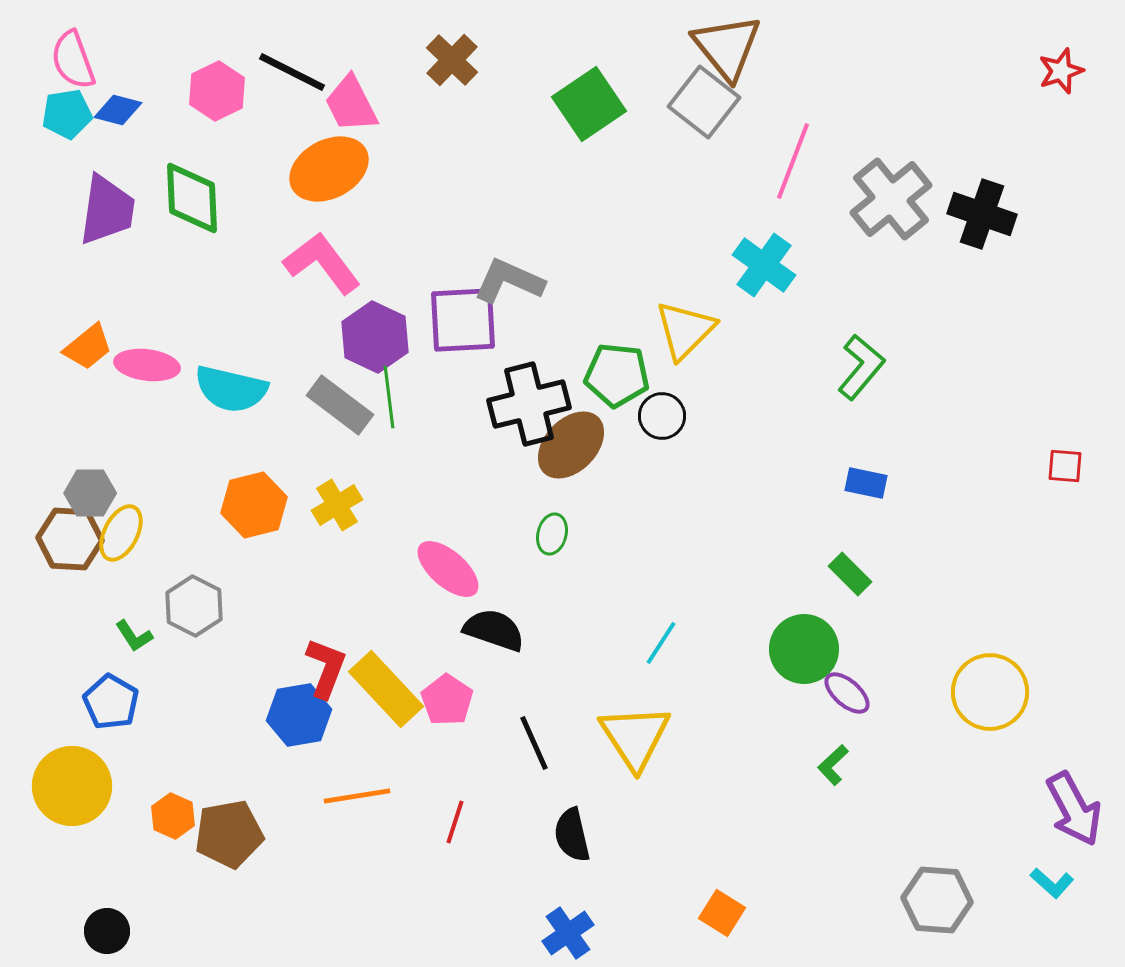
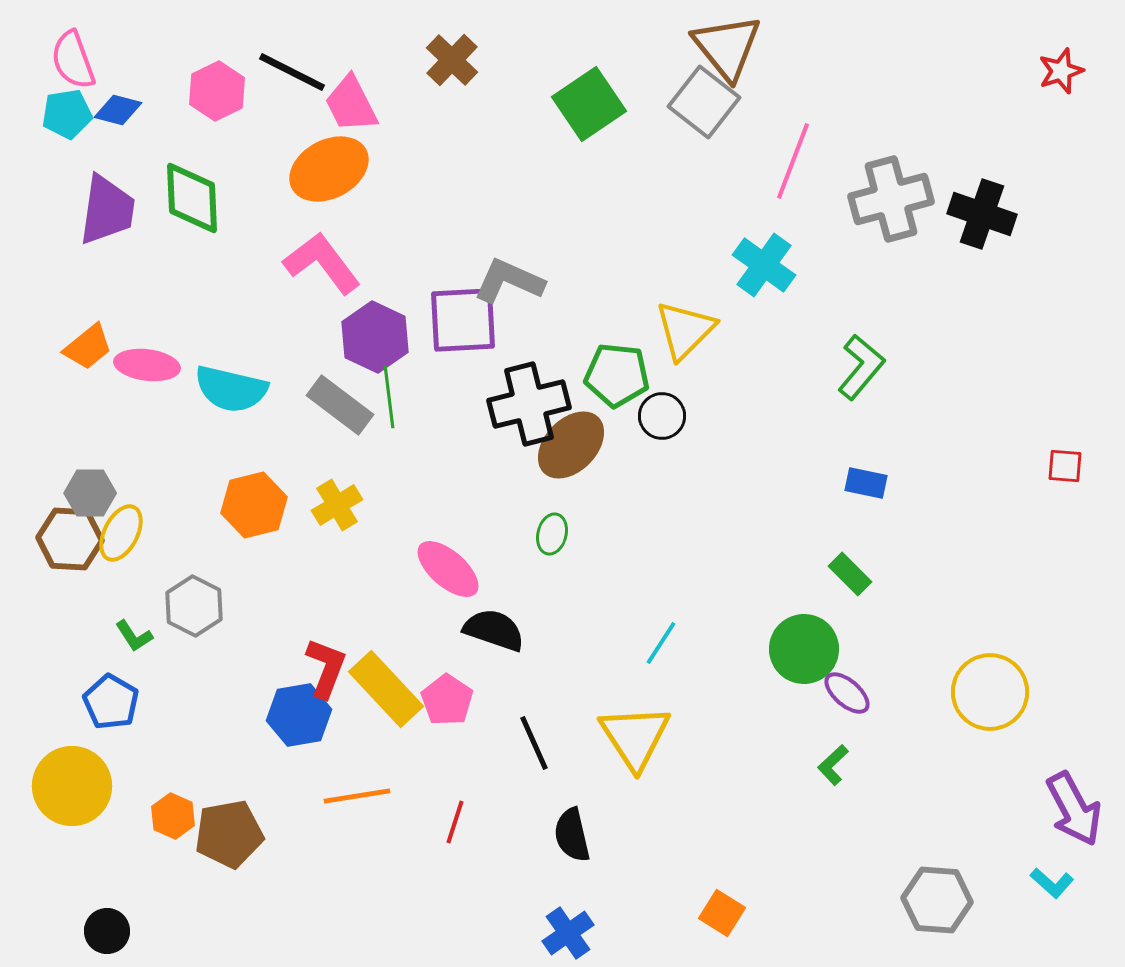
gray cross at (891, 199): rotated 24 degrees clockwise
